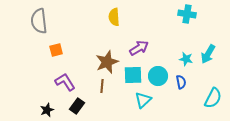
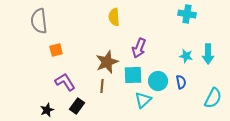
purple arrow: rotated 144 degrees clockwise
cyan arrow: rotated 30 degrees counterclockwise
cyan star: moved 3 px up
cyan circle: moved 5 px down
